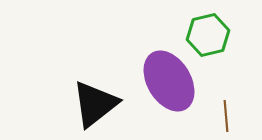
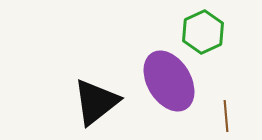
green hexagon: moved 5 px left, 3 px up; rotated 12 degrees counterclockwise
black triangle: moved 1 px right, 2 px up
